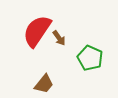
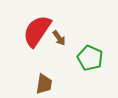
brown trapezoid: rotated 30 degrees counterclockwise
